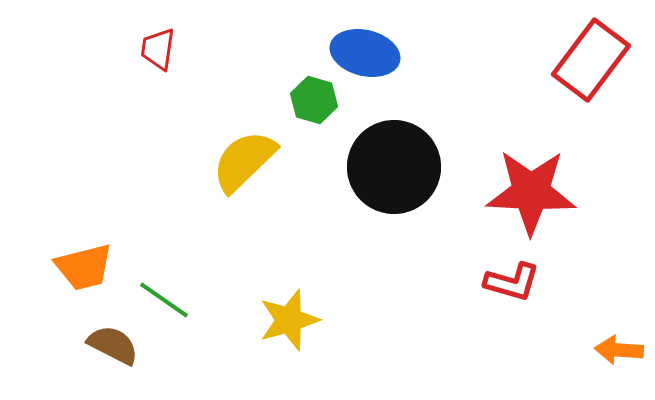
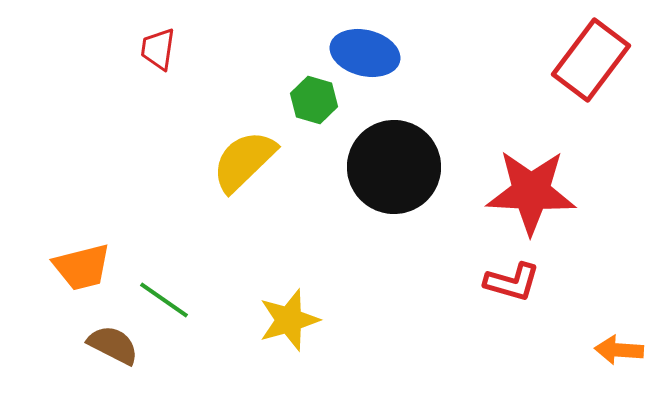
orange trapezoid: moved 2 px left
